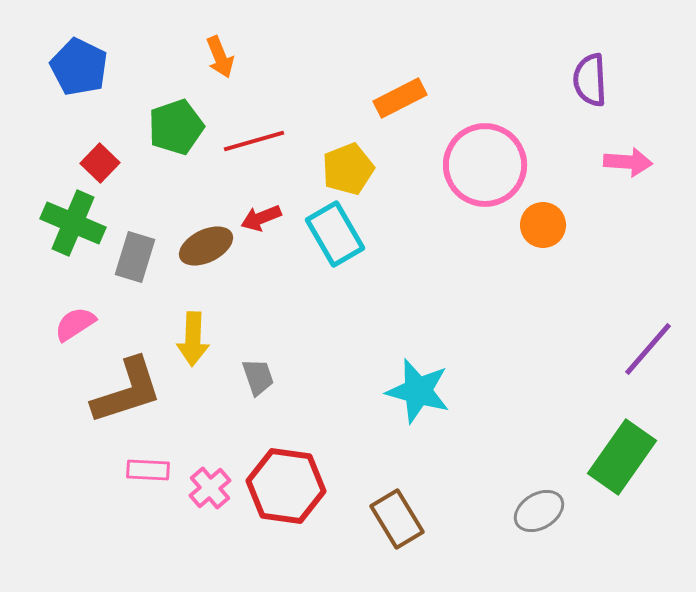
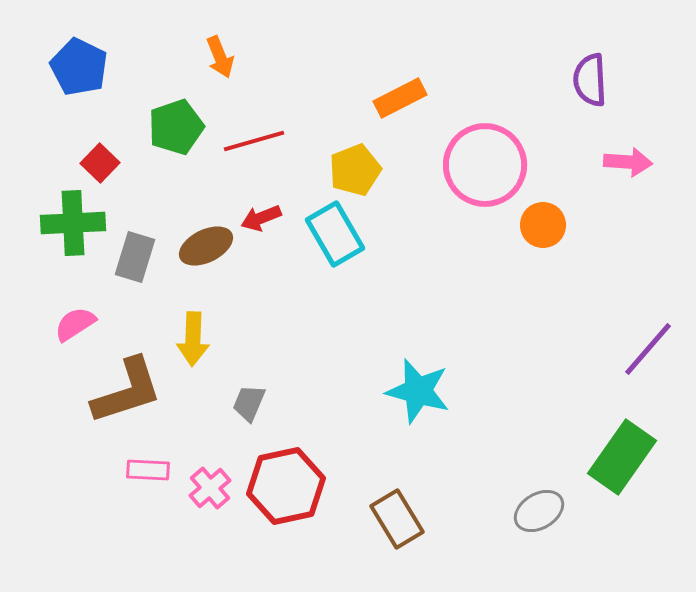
yellow pentagon: moved 7 px right, 1 px down
green cross: rotated 26 degrees counterclockwise
gray trapezoid: moved 9 px left, 26 px down; rotated 138 degrees counterclockwise
red hexagon: rotated 20 degrees counterclockwise
